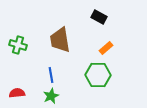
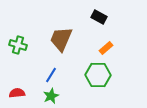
brown trapezoid: moved 1 px right, 1 px up; rotated 32 degrees clockwise
blue line: rotated 42 degrees clockwise
